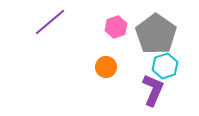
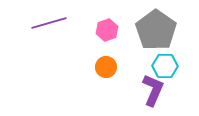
purple line: moved 1 px left, 1 px down; rotated 24 degrees clockwise
pink hexagon: moved 9 px left, 3 px down
gray pentagon: moved 4 px up
cyan hexagon: rotated 20 degrees clockwise
